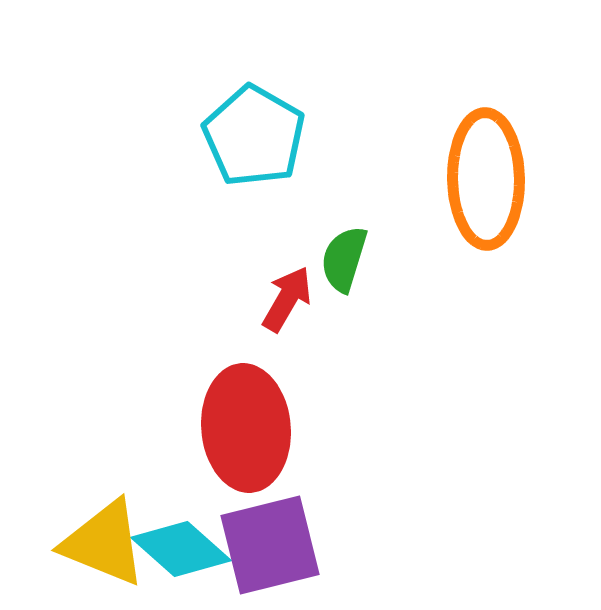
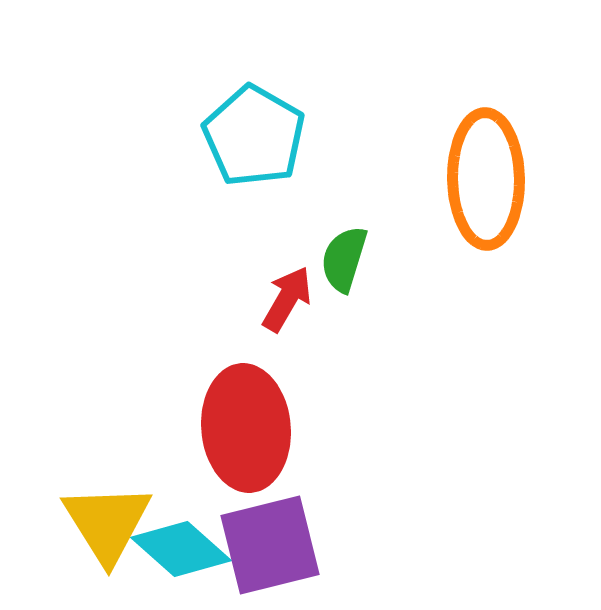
yellow triangle: moved 3 px right, 20 px up; rotated 36 degrees clockwise
